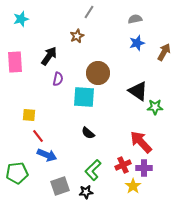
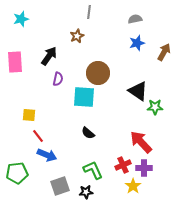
gray line: rotated 24 degrees counterclockwise
green L-shape: rotated 110 degrees clockwise
